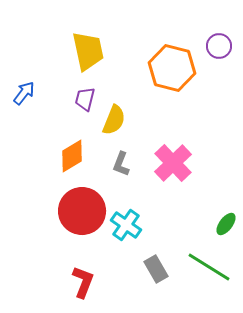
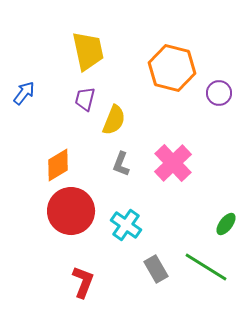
purple circle: moved 47 px down
orange diamond: moved 14 px left, 9 px down
red circle: moved 11 px left
green line: moved 3 px left
